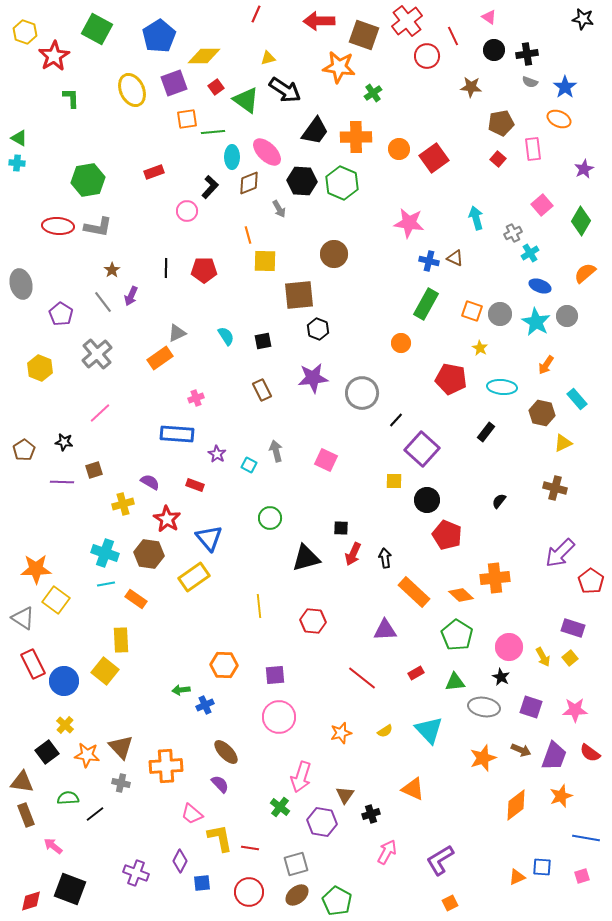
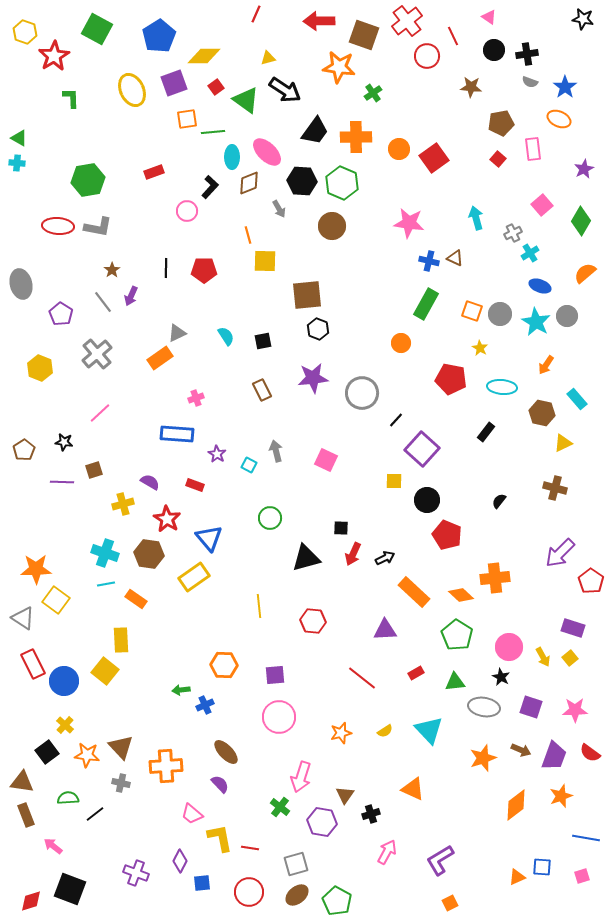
brown circle at (334, 254): moved 2 px left, 28 px up
brown square at (299, 295): moved 8 px right
black arrow at (385, 558): rotated 72 degrees clockwise
